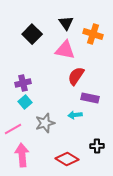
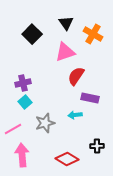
orange cross: rotated 12 degrees clockwise
pink triangle: moved 2 px down; rotated 30 degrees counterclockwise
